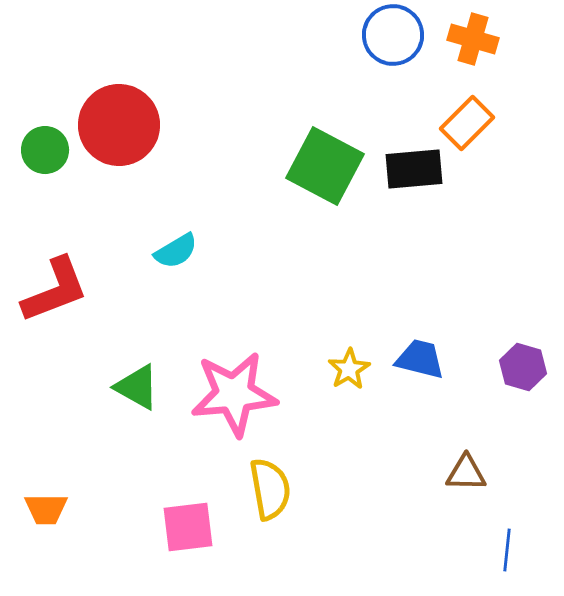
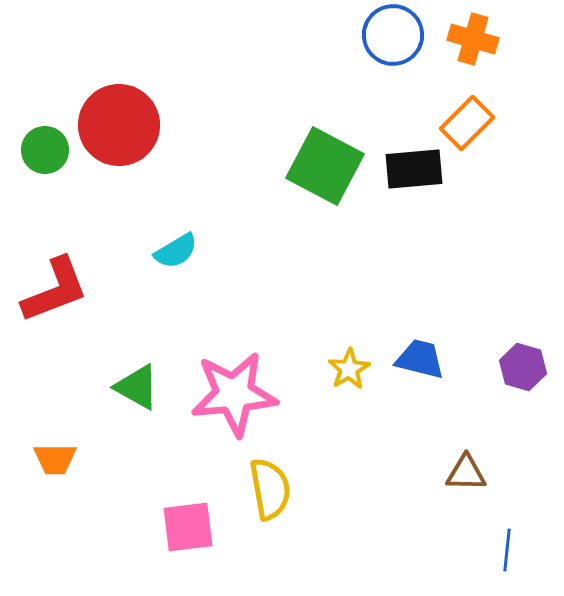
orange trapezoid: moved 9 px right, 50 px up
